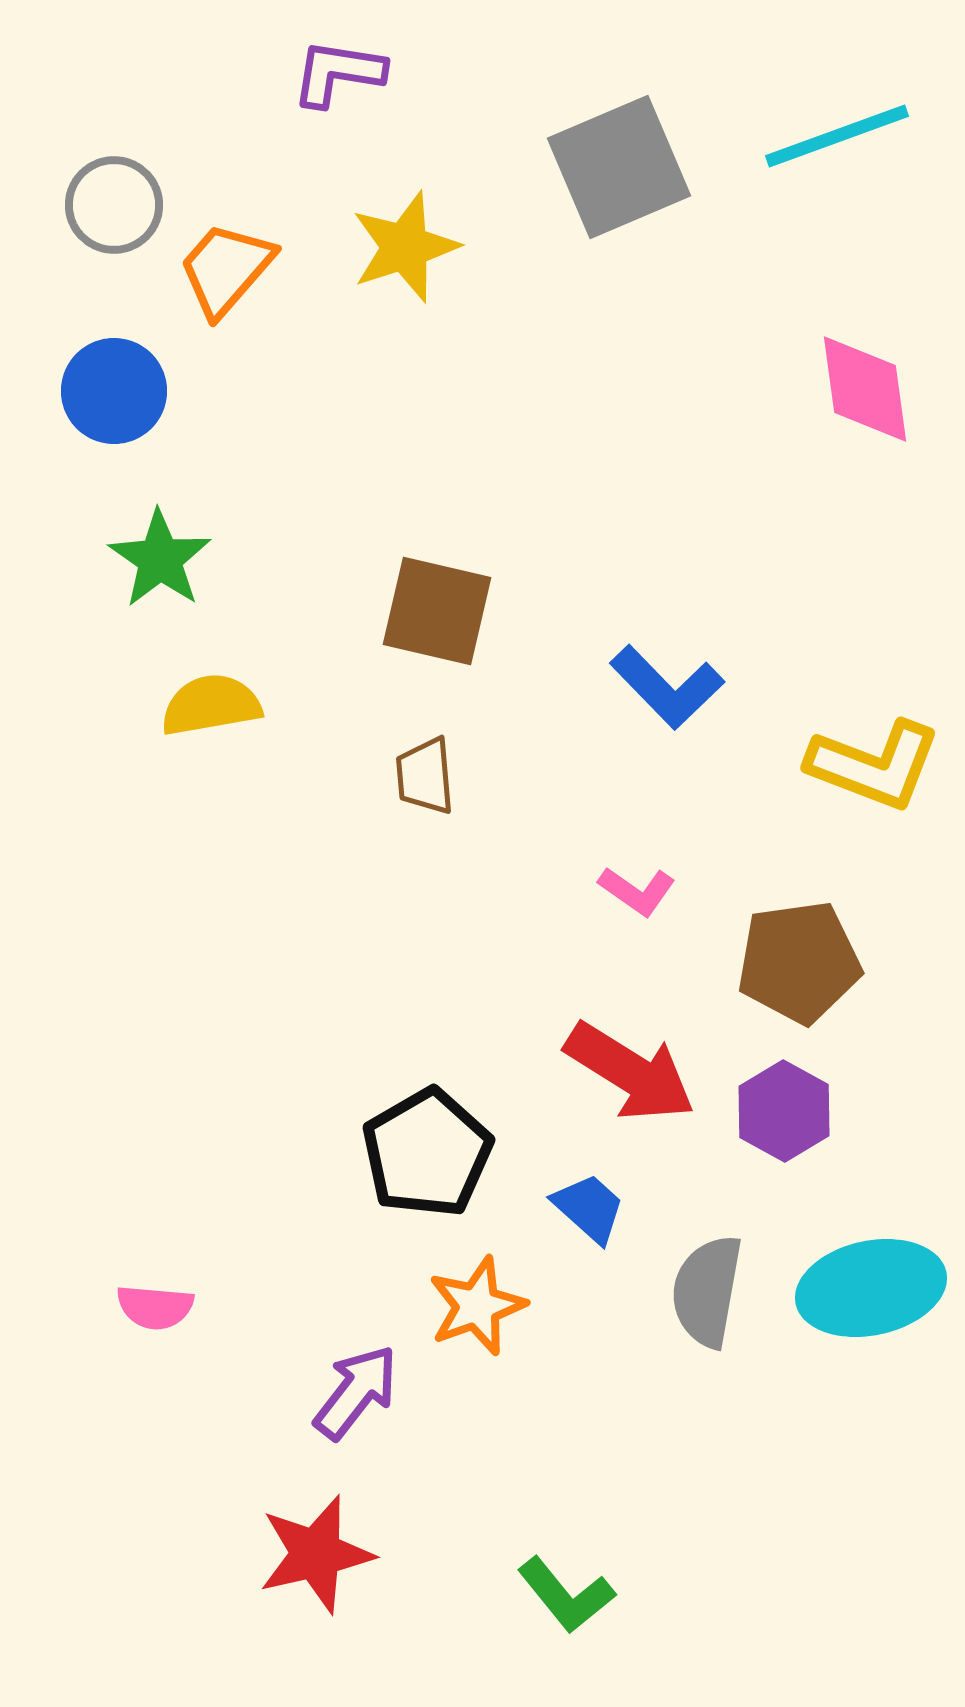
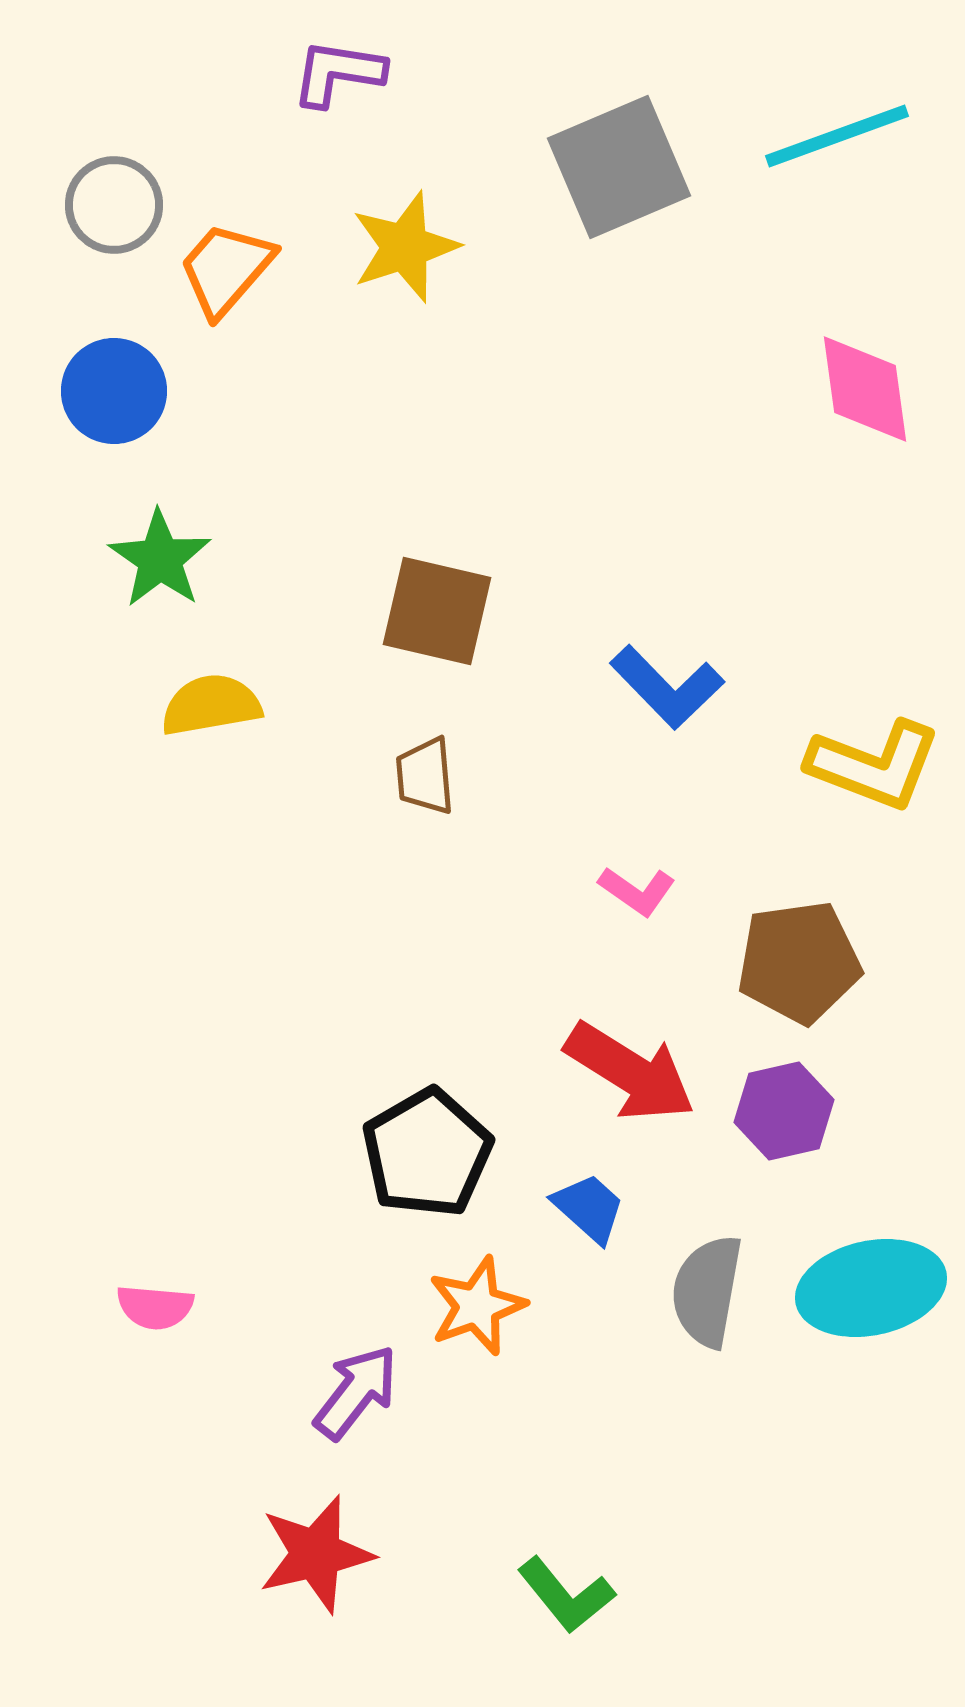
purple hexagon: rotated 18 degrees clockwise
